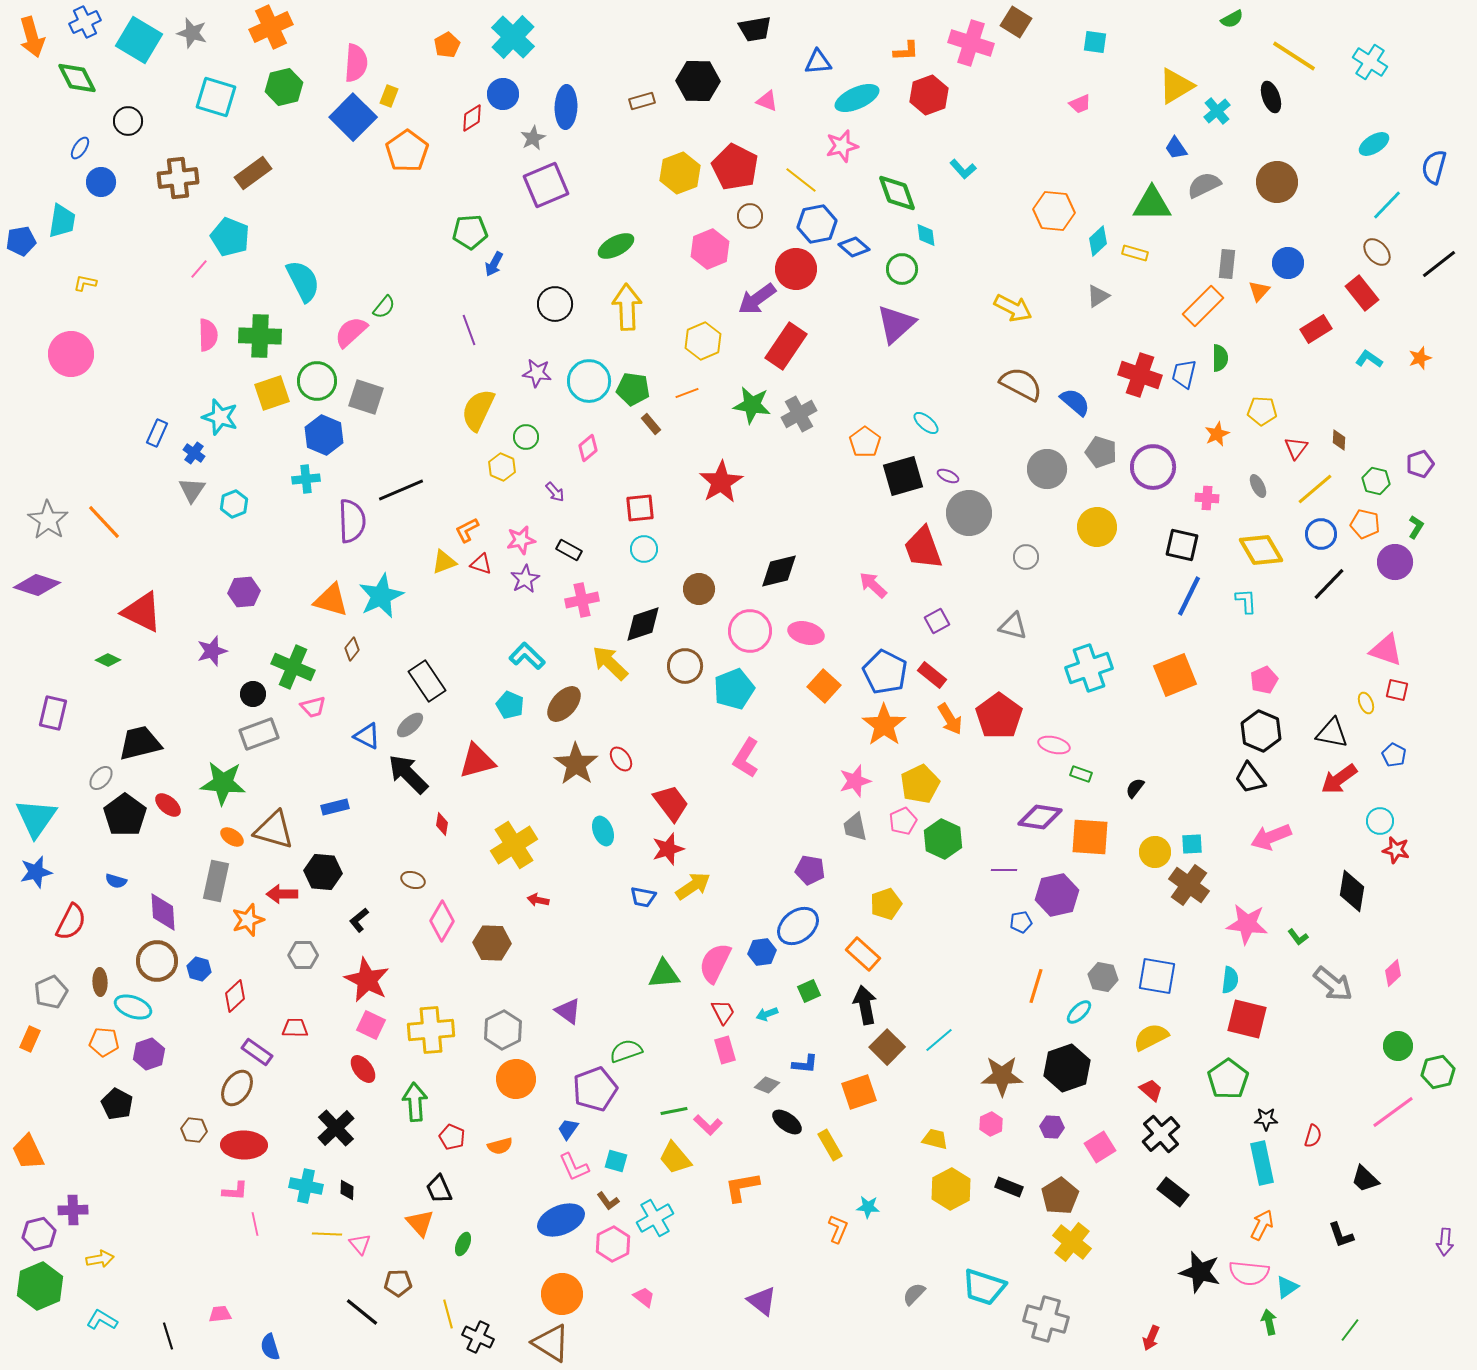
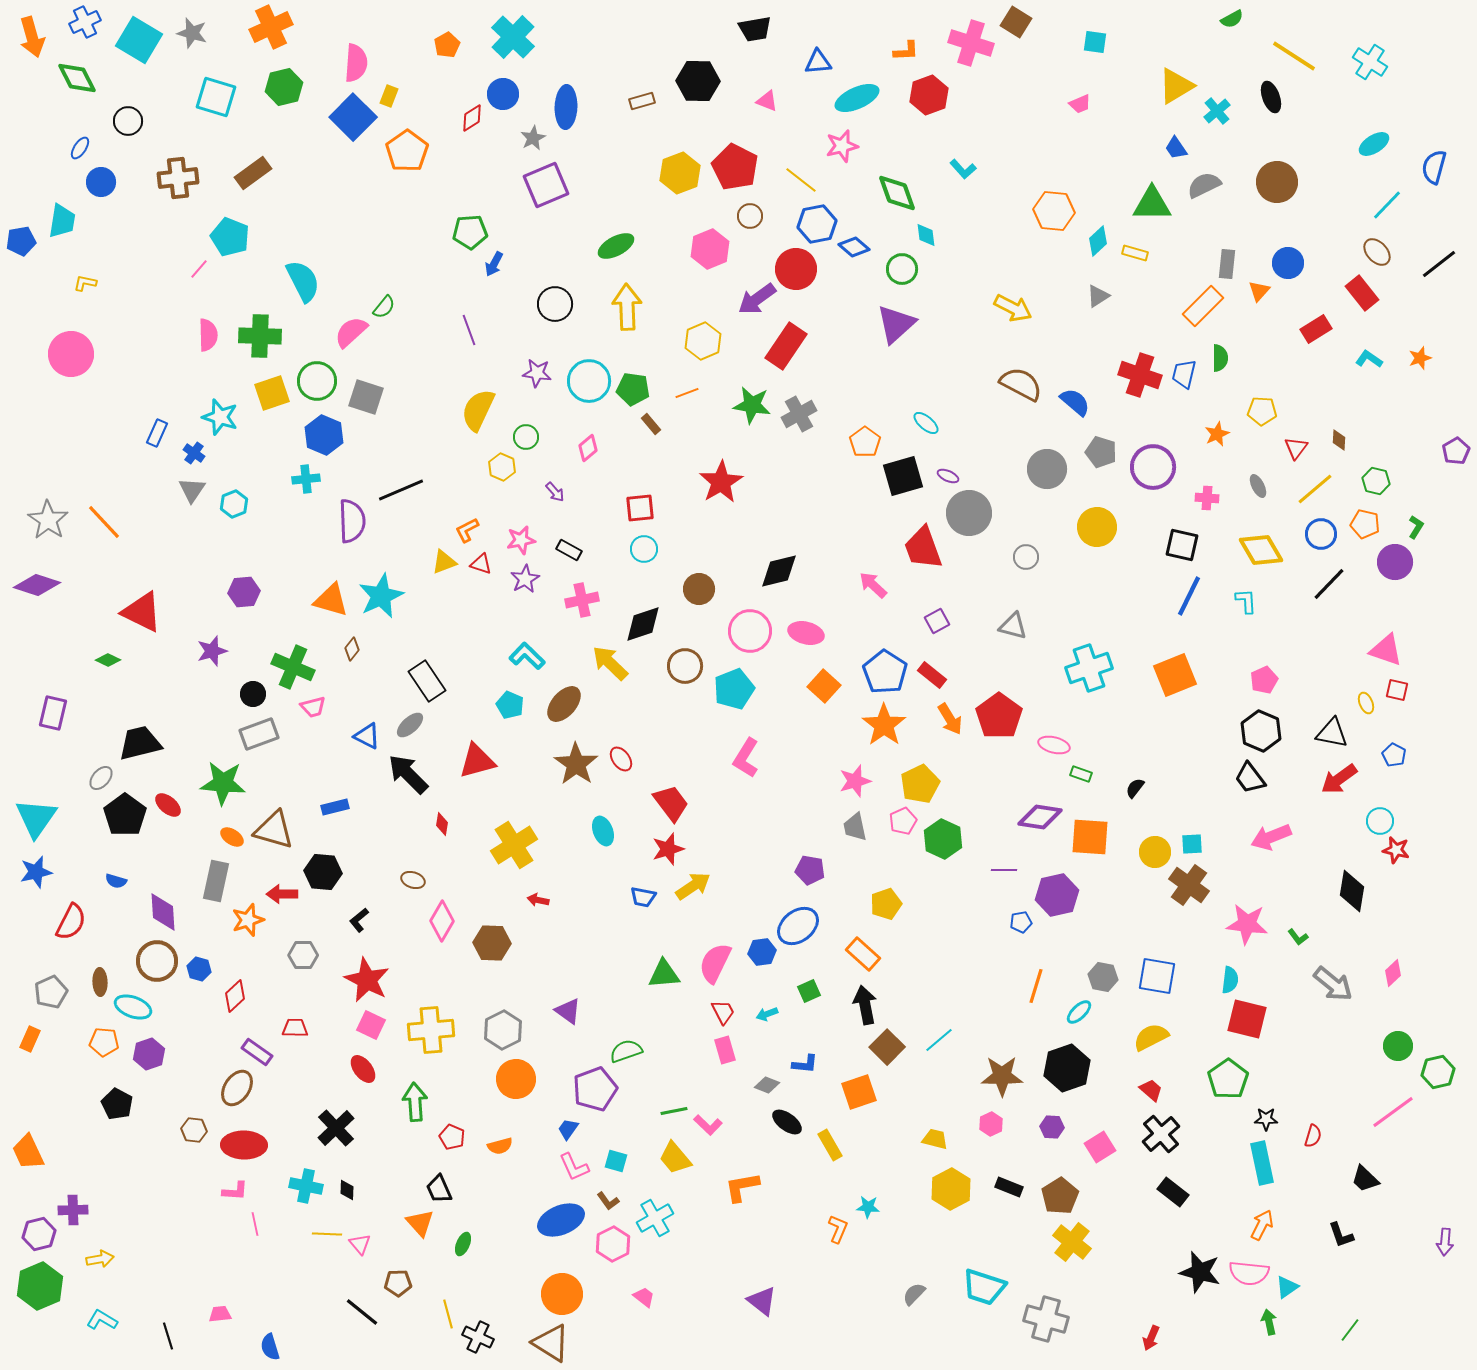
purple pentagon at (1420, 464): moved 36 px right, 13 px up; rotated 12 degrees counterclockwise
blue pentagon at (885, 672): rotated 6 degrees clockwise
